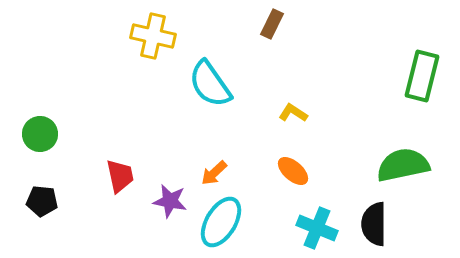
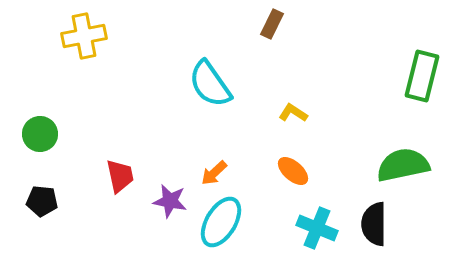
yellow cross: moved 69 px left; rotated 24 degrees counterclockwise
